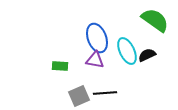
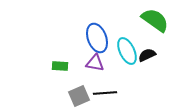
purple triangle: moved 3 px down
